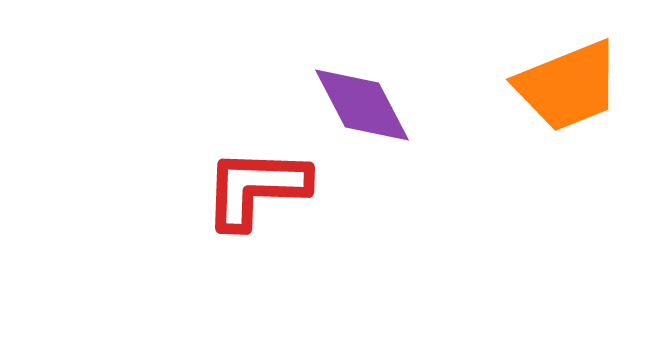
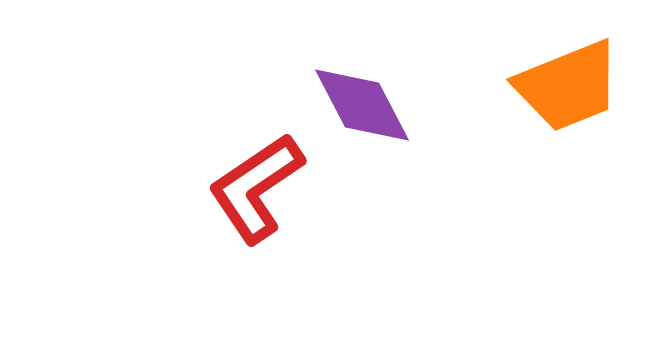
red L-shape: rotated 36 degrees counterclockwise
